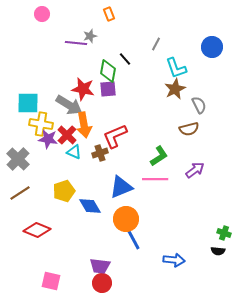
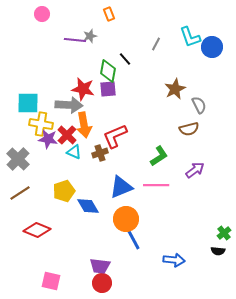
purple line: moved 1 px left, 3 px up
cyan L-shape: moved 14 px right, 31 px up
gray arrow: rotated 28 degrees counterclockwise
pink line: moved 1 px right, 6 px down
blue diamond: moved 2 px left
green cross: rotated 32 degrees clockwise
